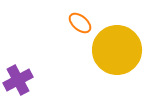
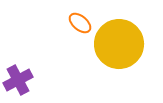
yellow circle: moved 2 px right, 6 px up
